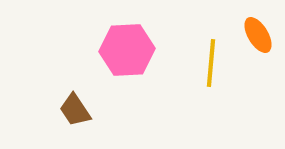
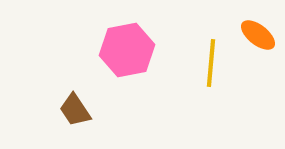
orange ellipse: rotated 21 degrees counterclockwise
pink hexagon: rotated 8 degrees counterclockwise
